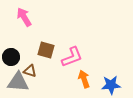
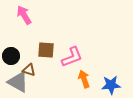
pink arrow: moved 2 px up
brown square: rotated 12 degrees counterclockwise
black circle: moved 1 px up
brown triangle: moved 1 px left, 1 px up
gray triangle: rotated 25 degrees clockwise
